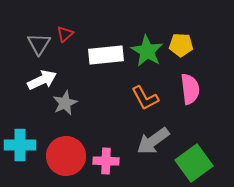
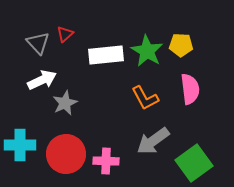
gray triangle: moved 1 px left, 1 px up; rotated 15 degrees counterclockwise
red circle: moved 2 px up
